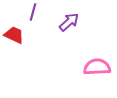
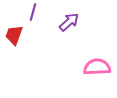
red trapezoid: rotated 95 degrees counterclockwise
